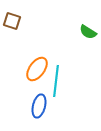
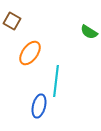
brown square: rotated 12 degrees clockwise
green semicircle: moved 1 px right
orange ellipse: moved 7 px left, 16 px up
